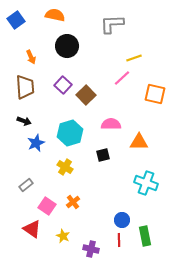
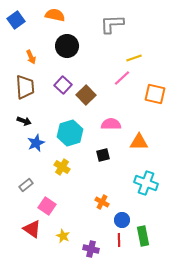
yellow cross: moved 3 px left
orange cross: moved 29 px right; rotated 24 degrees counterclockwise
green rectangle: moved 2 px left
